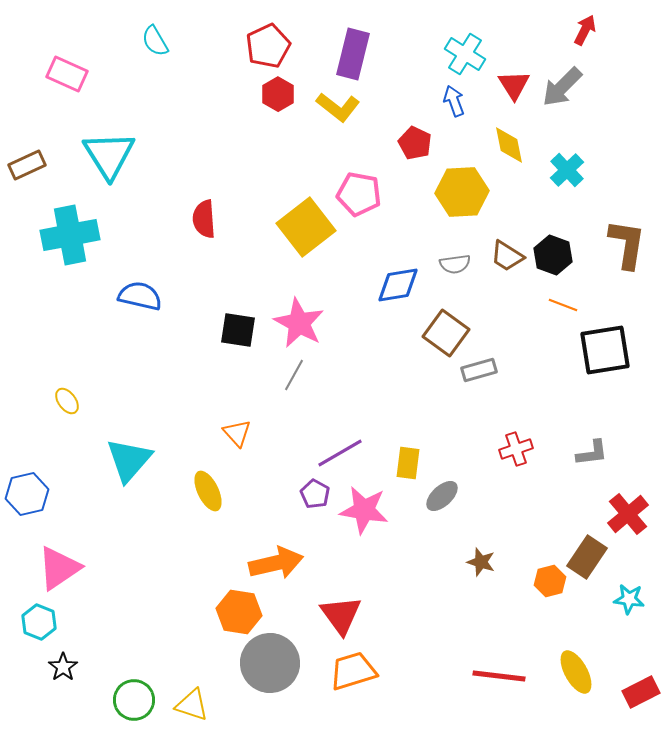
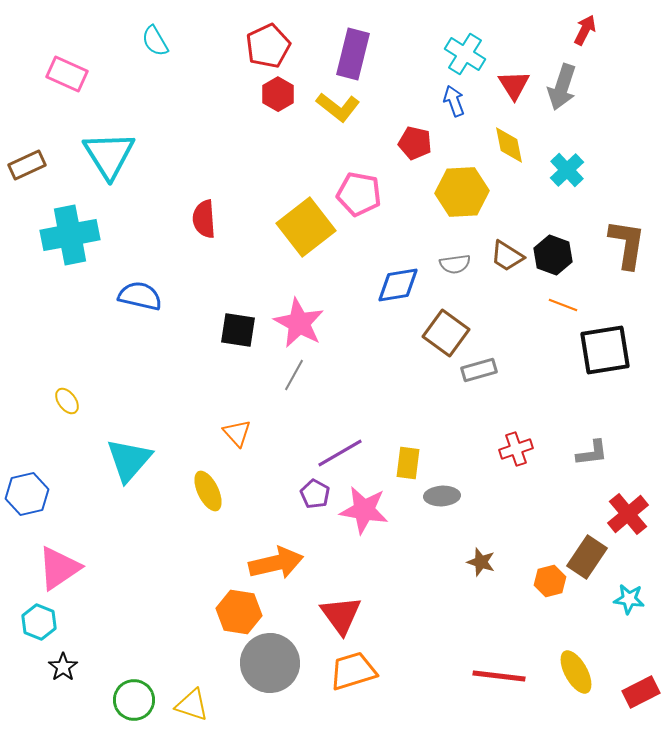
gray arrow at (562, 87): rotated 27 degrees counterclockwise
red pentagon at (415, 143): rotated 12 degrees counterclockwise
gray ellipse at (442, 496): rotated 40 degrees clockwise
